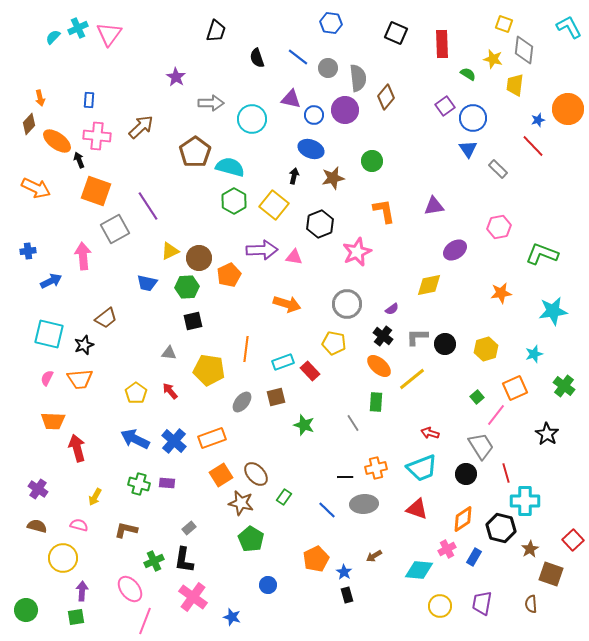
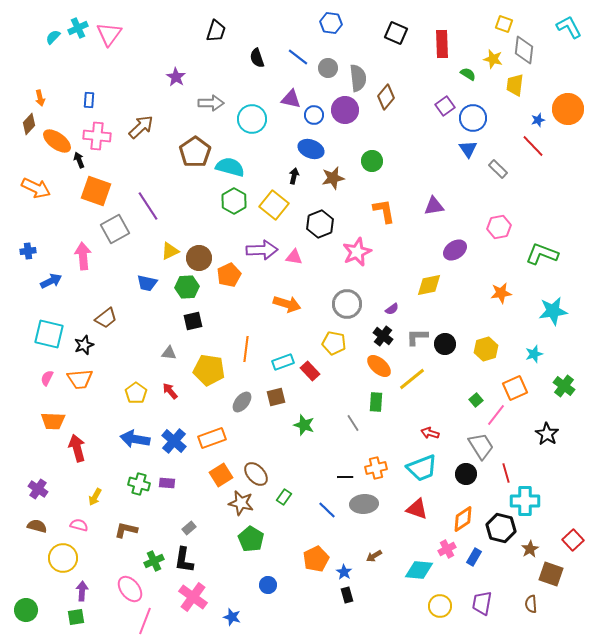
green square at (477, 397): moved 1 px left, 3 px down
blue arrow at (135, 439): rotated 16 degrees counterclockwise
